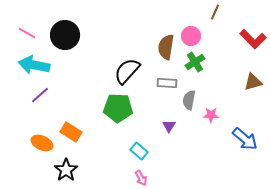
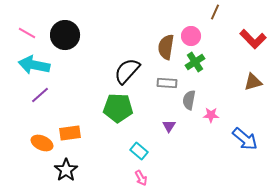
orange rectangle: moved 1 px left, 1 px down; rotated 40 degrees counterclockwise
